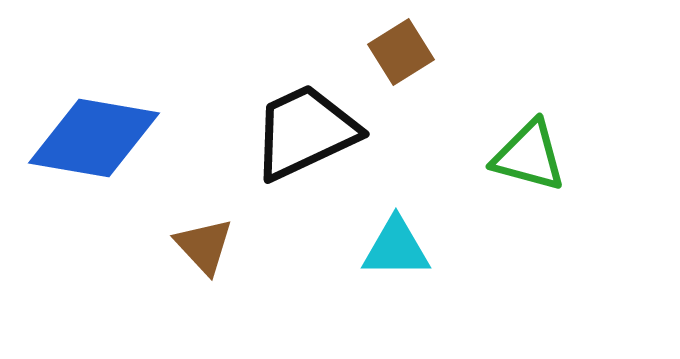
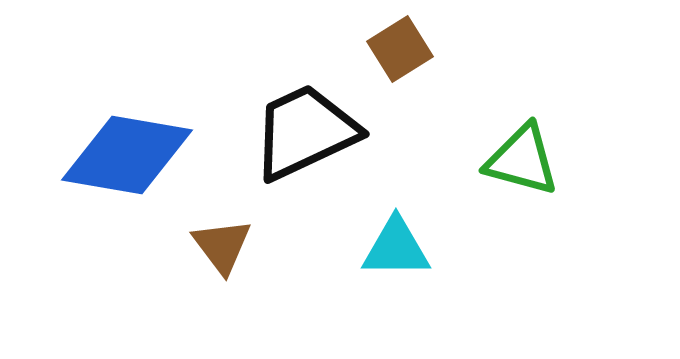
brown square: moved 1 px left, 3 px up
blue diamond: moved 33 px right, 17 px down
green triangle: moved 7 px left, 4 px down
brown triangle: moved 18 px right; rotated 6 degrees clockwise
